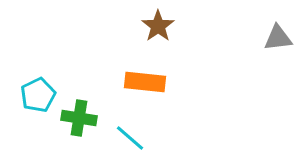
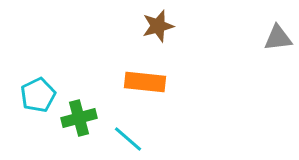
brown star: rotated 20 degrees clockwise
green cross: rotated 24 degrees counterclockwise
cyan line: moved 2 px left, 1 px down
